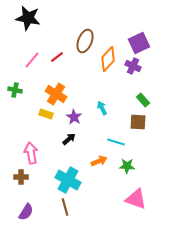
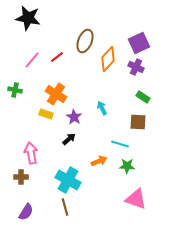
purple cross: moved 3 px right, 1 px down
green rectangle: moved 3 px up; rotated 16 degrees counterclockwise
cyan line: moved 4 px right, 2 px down
